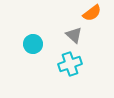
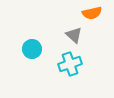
orange semicircle: rotated 24 degrees clockwise
cyan circle: moved 1 px left, 5 px down
